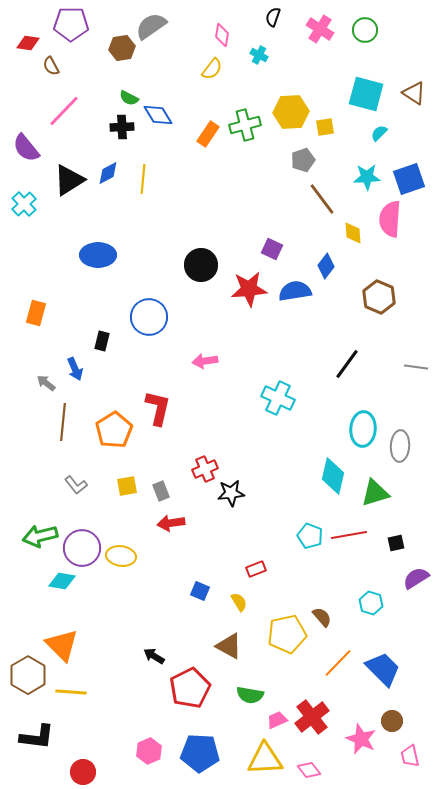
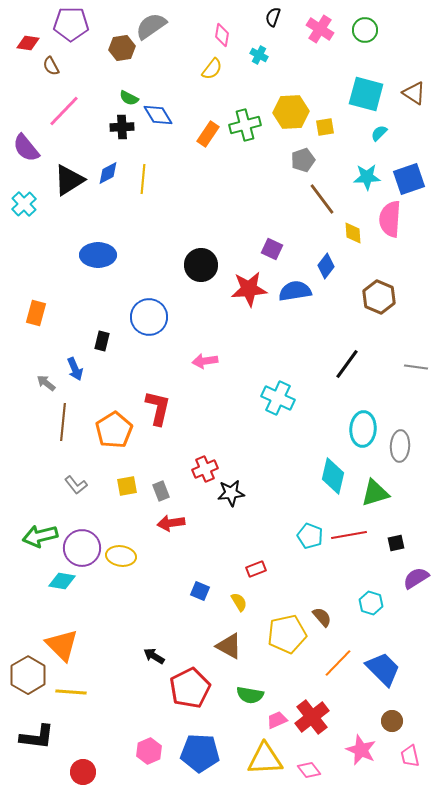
pink star at (361, 739): moved 11 px down
